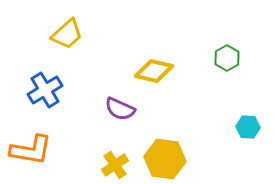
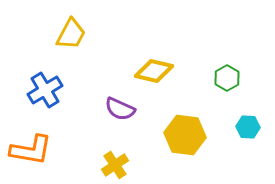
yellow trapezoid: moved 4 px right; rotated 20 degrees counterclockwise
green hexagon: moved 20 px down
yellow hexagon: moved 20 px right, 24 px up
